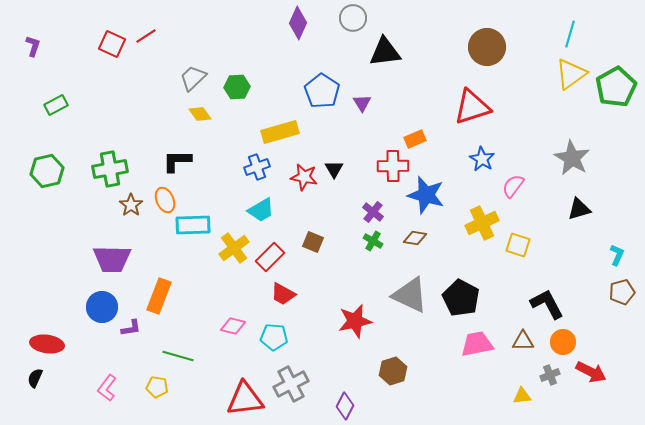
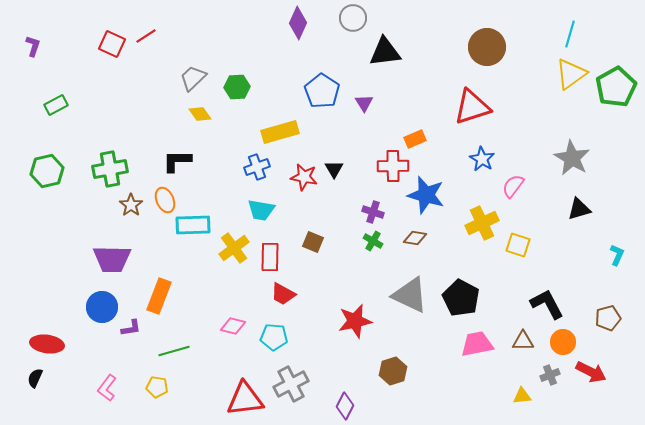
purple triangle at (362, 103): moved 2 px right
cyan trapezoid at (261, 210): rotated 40 degrees clockwise
purple cross at (373, 212): rotated 20 degrees counterclockwise
red rectangle at (270, 257): rotated 44 degrees counterclockwise
brown pentagon at (622, 292): moved 14 px left, 26 px down
green line at (178, 356): moved 4 px left, 5 px up; rotated 32 degrees counterclockwise
